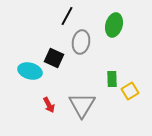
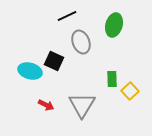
black line: rotated 36 degrees clockwise
gray ellipse: rotated 30 degrees counterclockwise
black square: moved 3 px down
yellow square: rotated 12 degrees counterclockwise
red arrow: moved 3 px left; rotated 35 degrees counterclockwise
